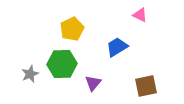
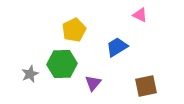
yellow pentagon: moved 2 px right, 1 px down
